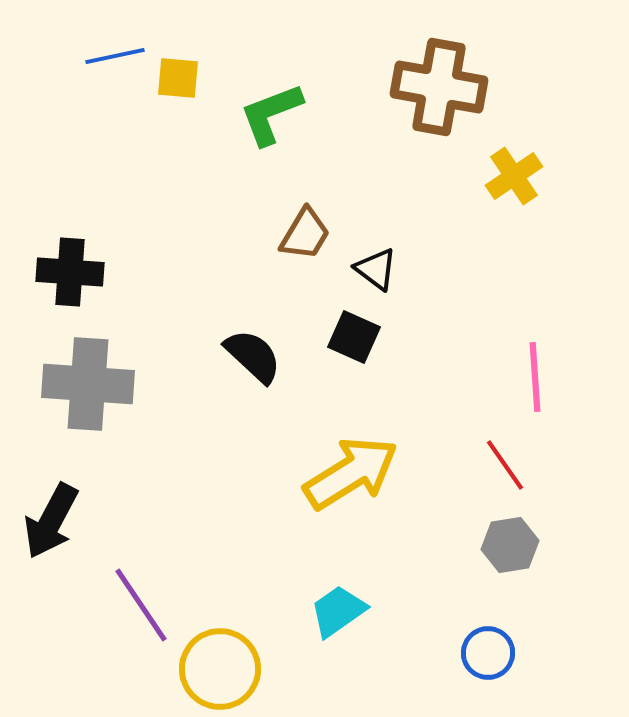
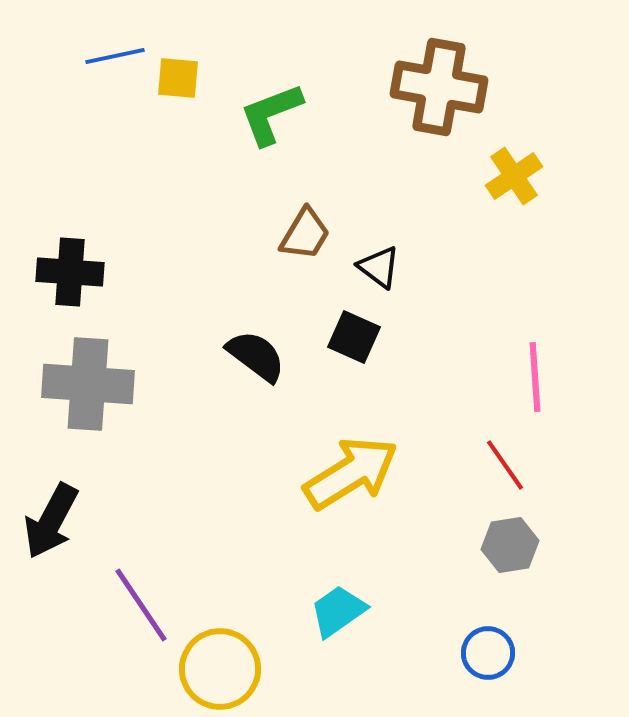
black triangle: moved 3 px right, 2 px up
black semicircle: moved 3 px right; rotated 6 degrees counterclockwise
